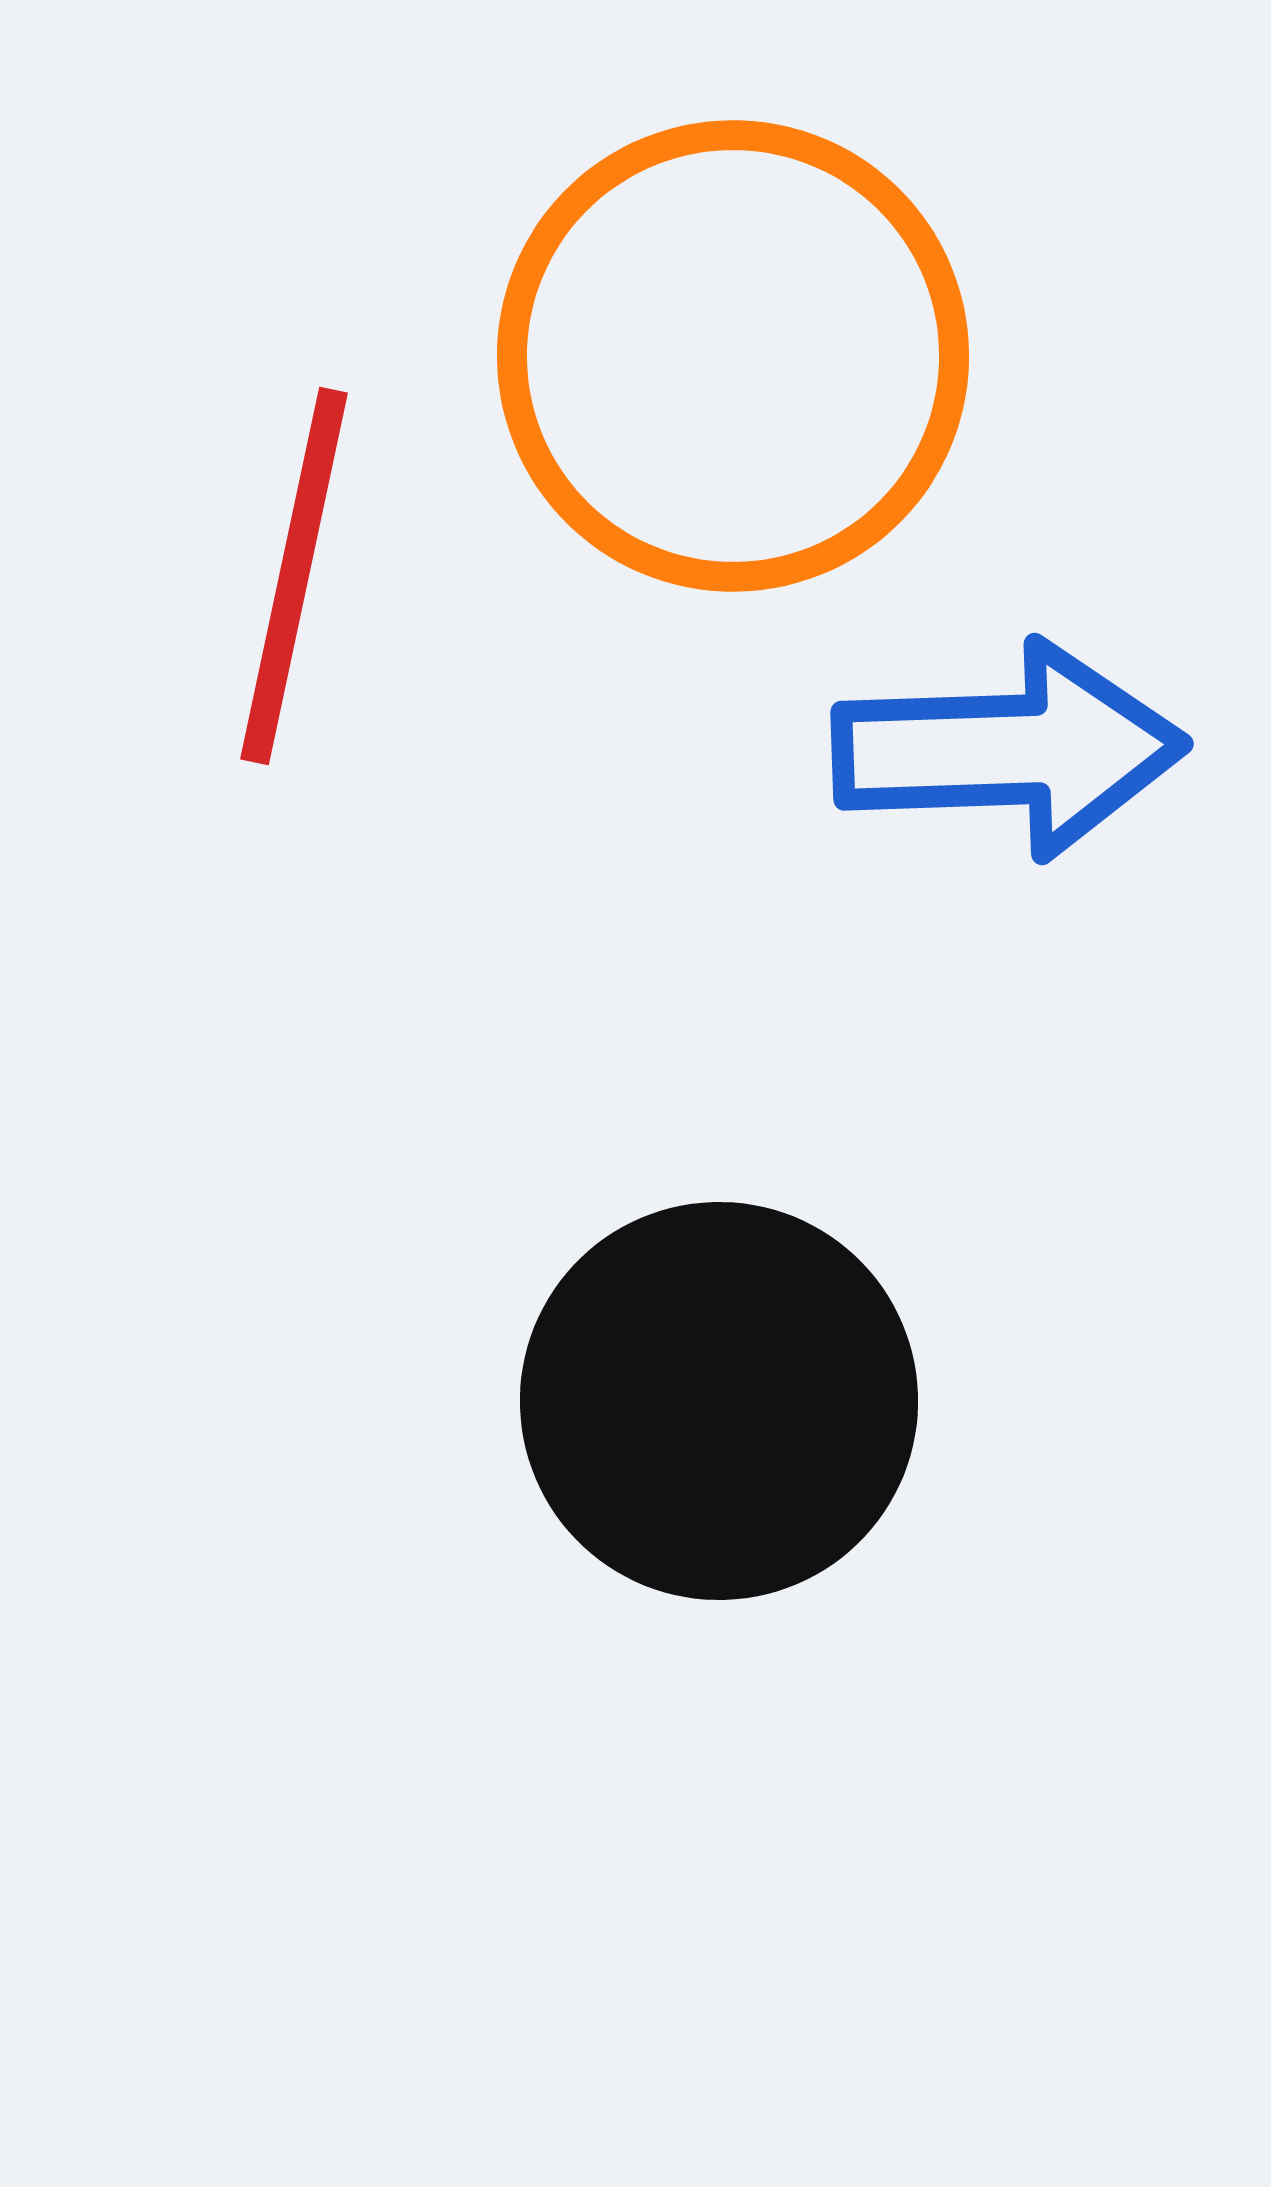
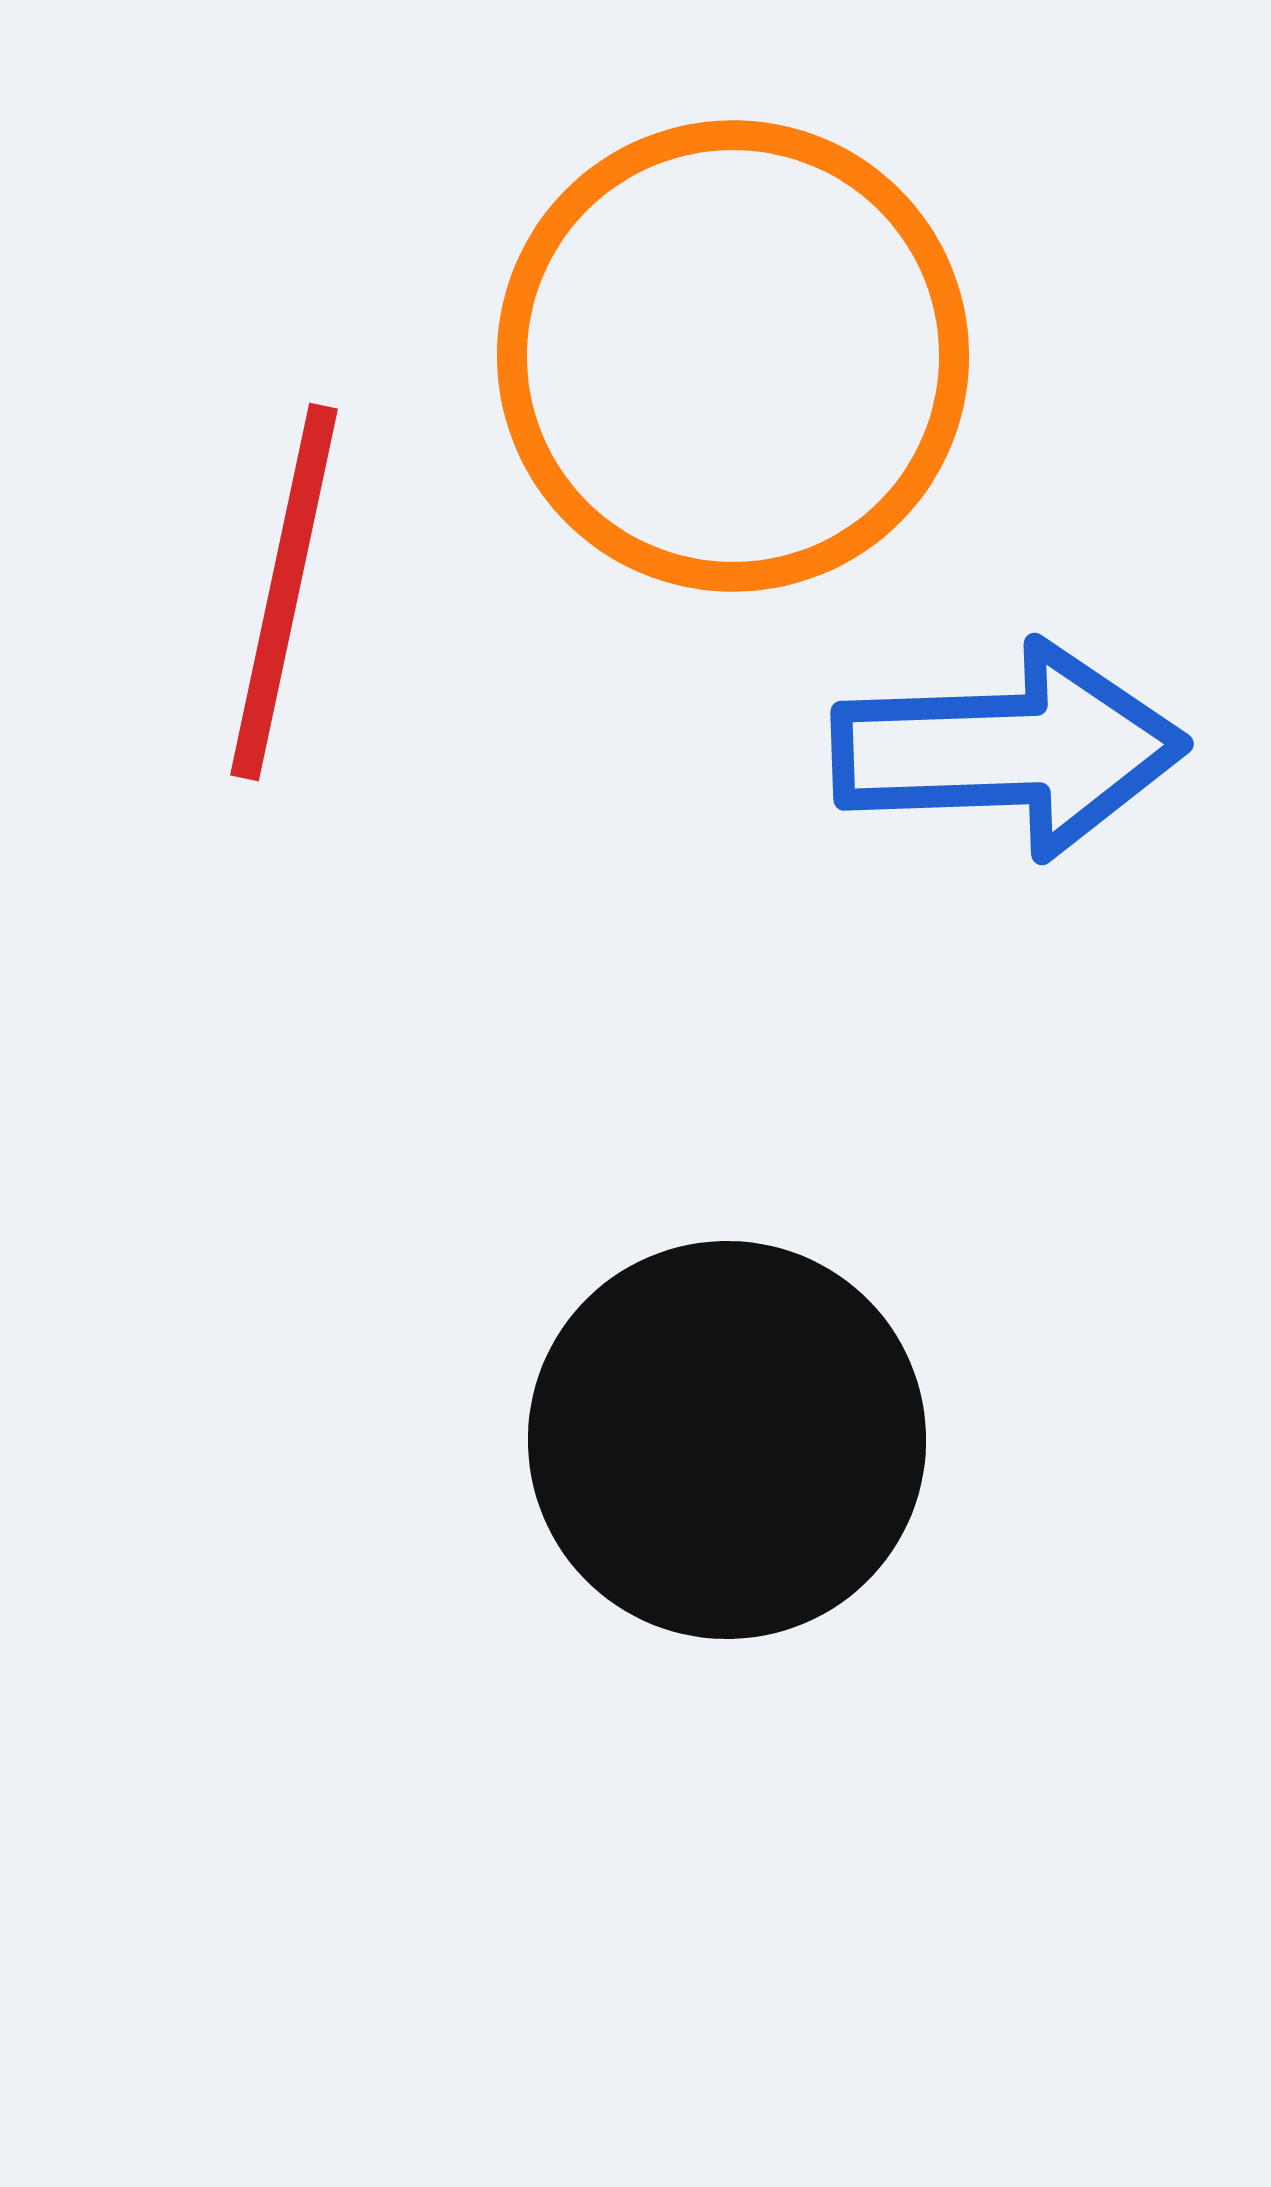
red line: moved 10 px left, 16 px down
black circle: moved 8 px right, 39 px down
